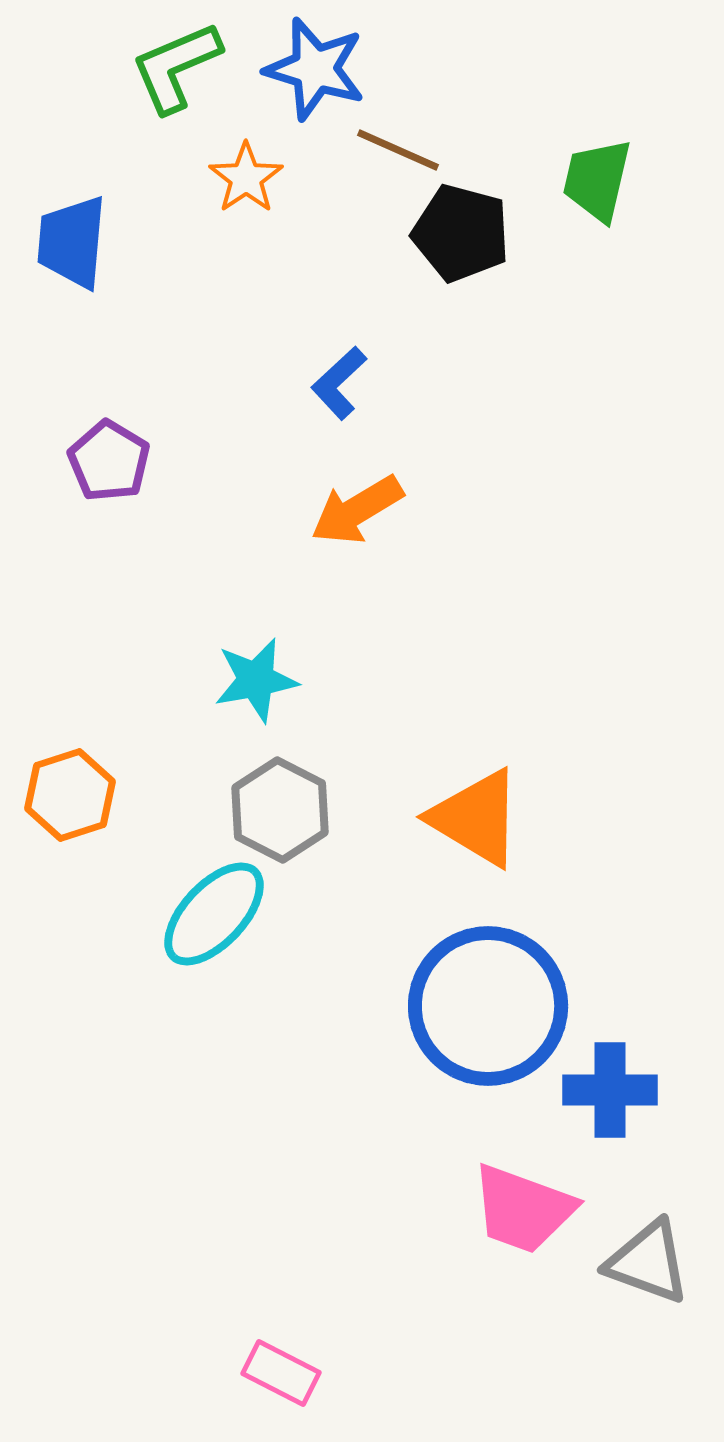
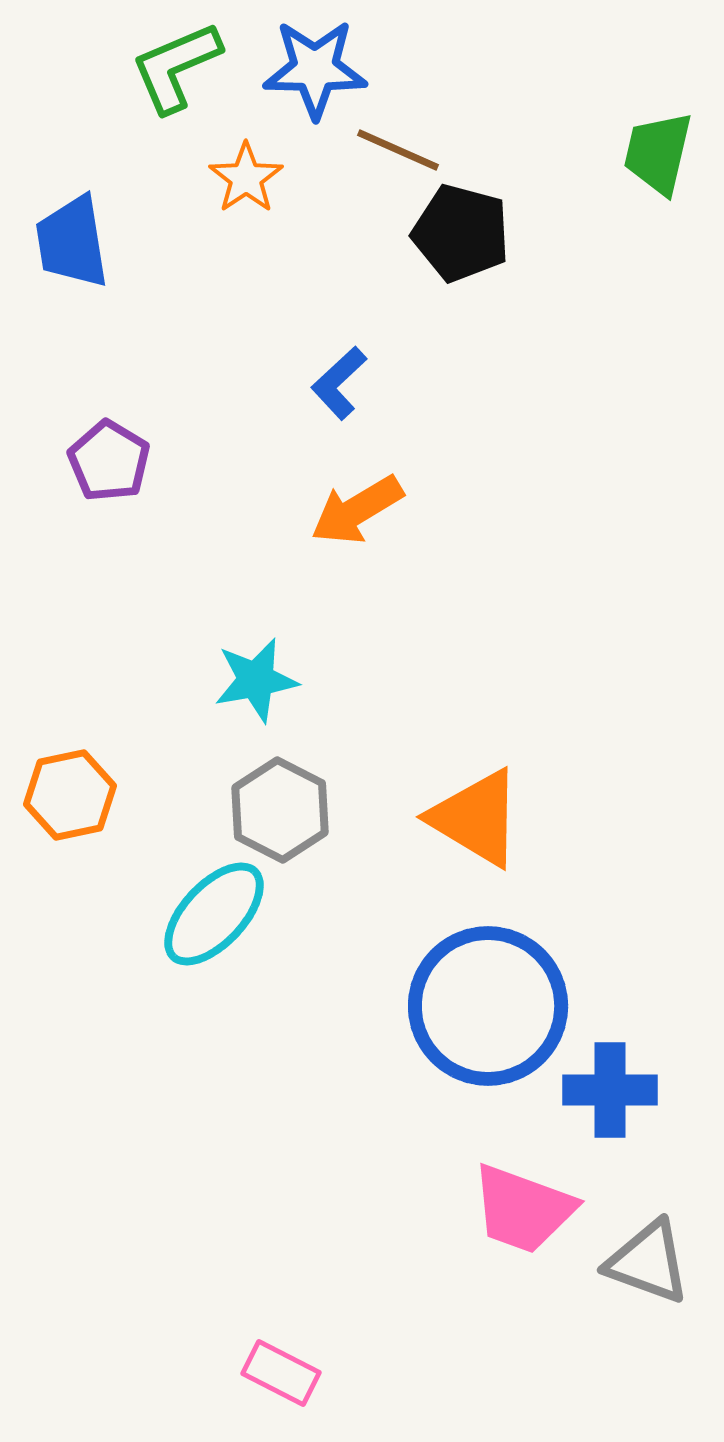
blue star: rotated 16 degrees counterclockwise
green trapezoid: moved 61 px right, 27 px up
blue trapezoid: rotated 14 degrees counterclockwise
orange hexagon: rotated 6 degrees clockwise
